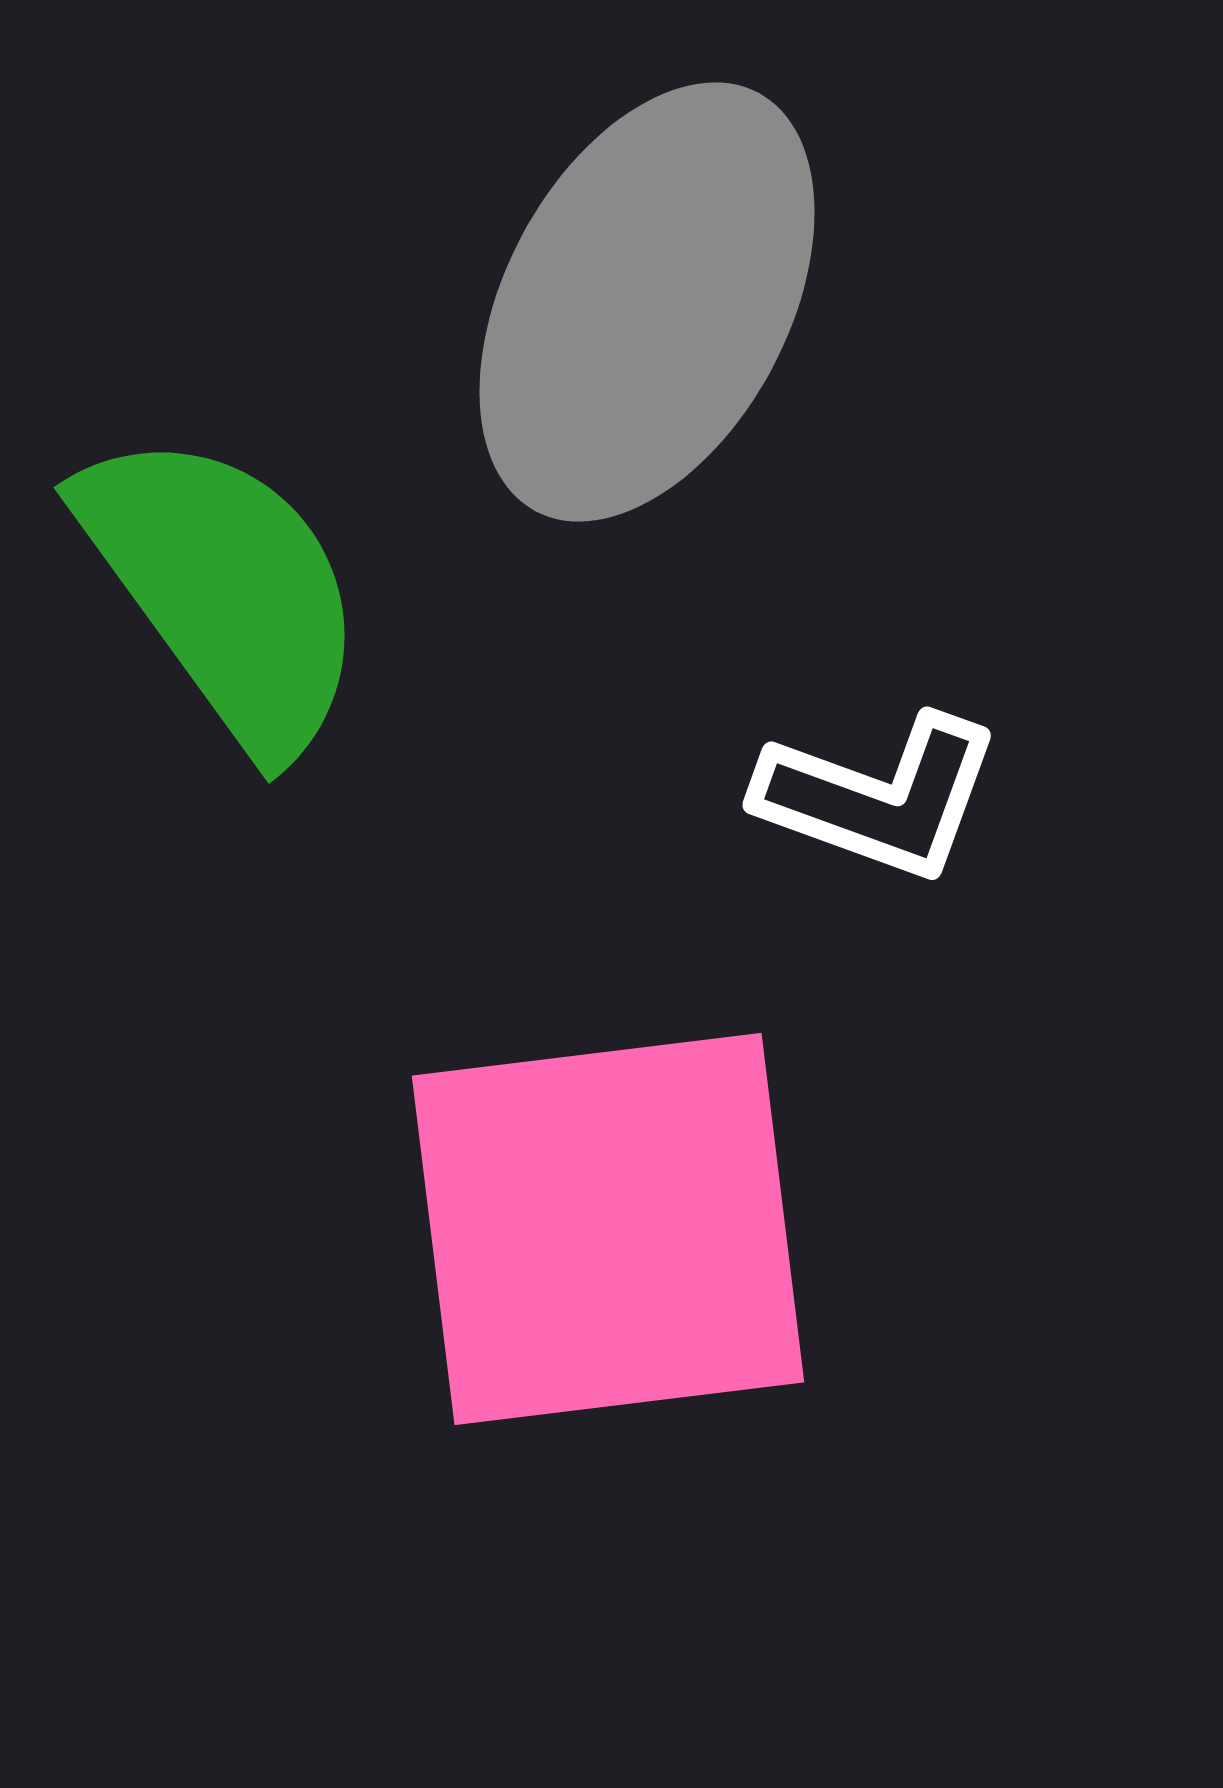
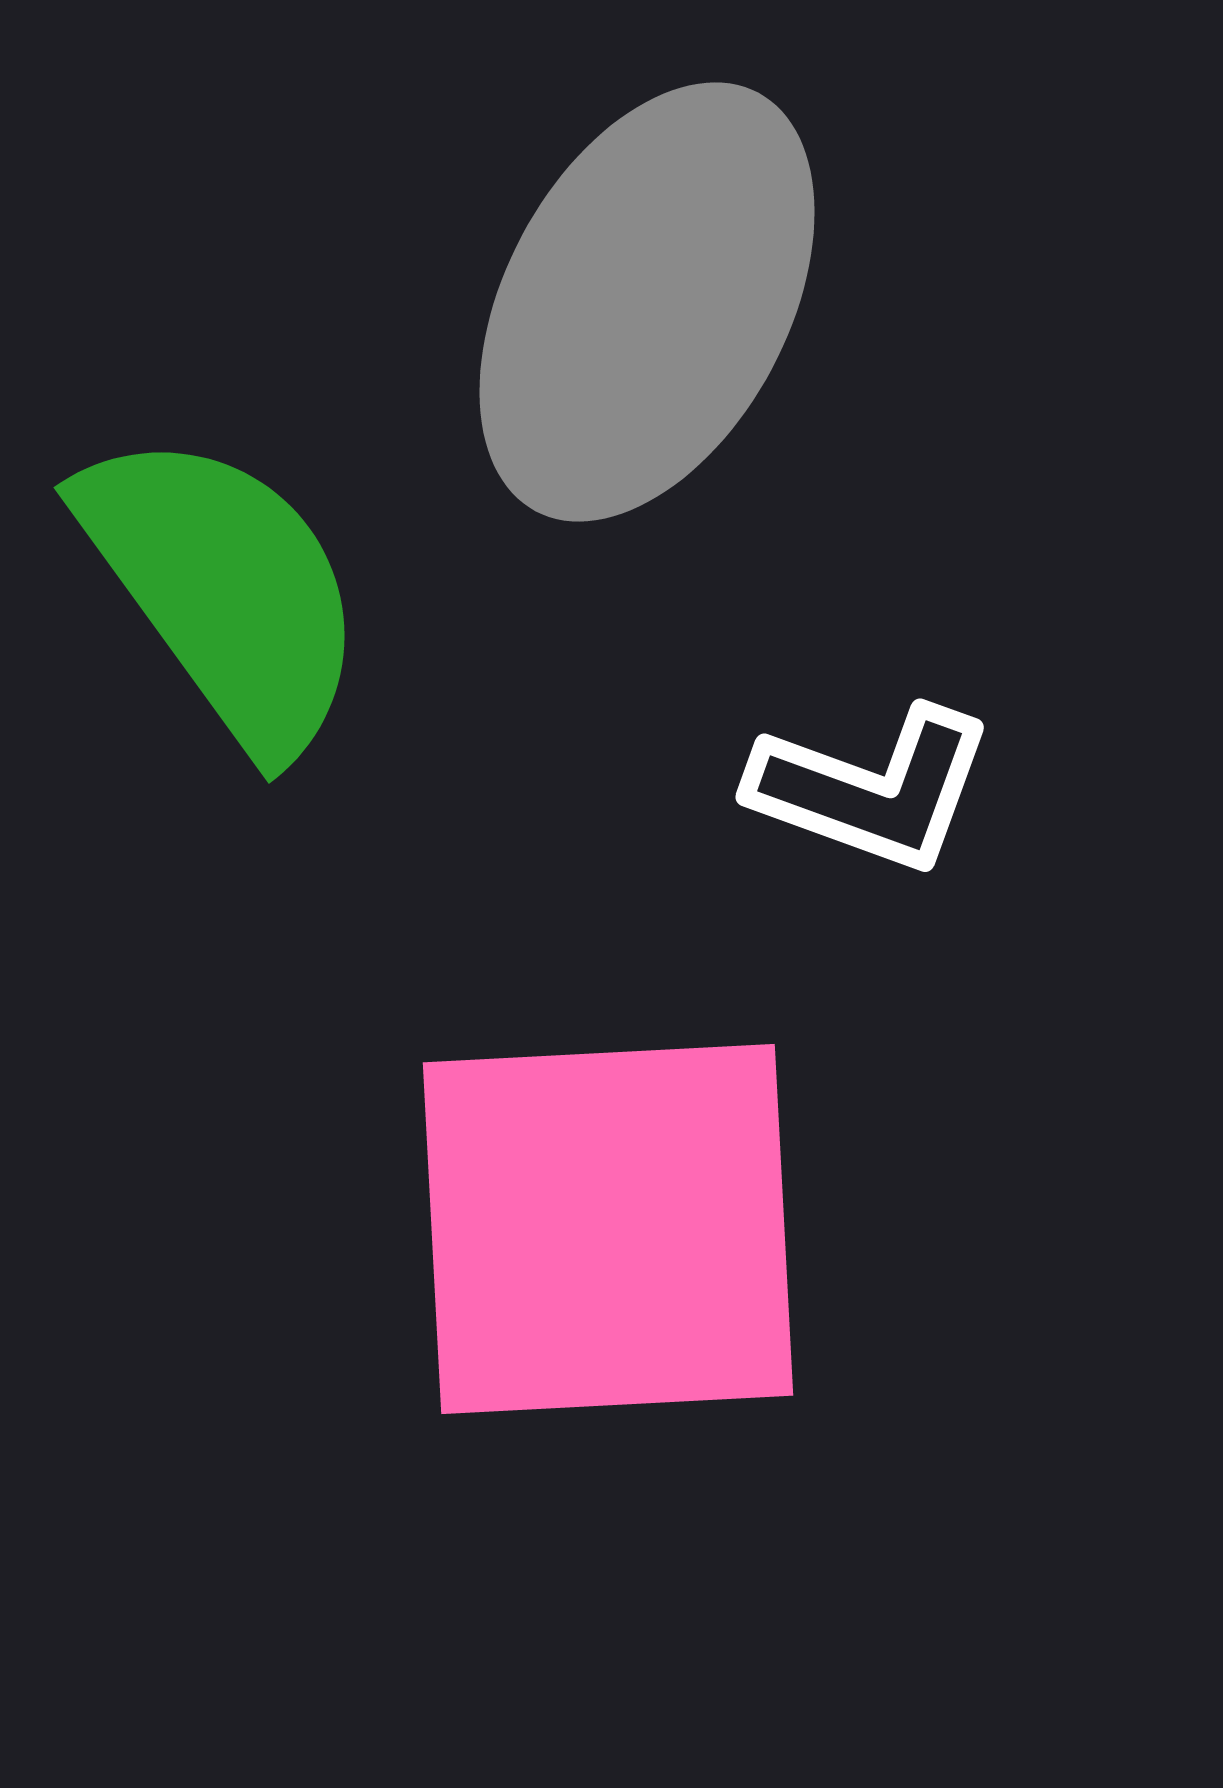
white L-shape: moved 7 px left, 8 px up
pink square: rotated 4 degrees clockwise
